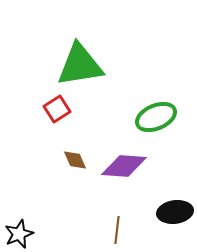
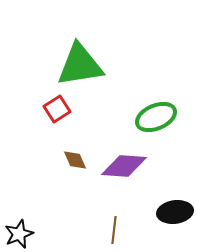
brown line: moved 3 px left
